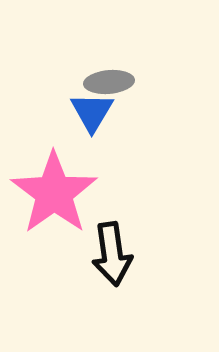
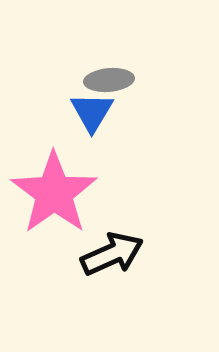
gray ellipse: moved 2 px up
black arrow: rotated 106 degrees counterclockwise
